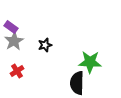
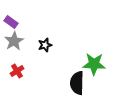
purple rectangle: moved 5 px up
green star: moved 4 px right, 2 px down
